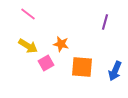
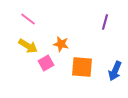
pink line: moved 5 px down
